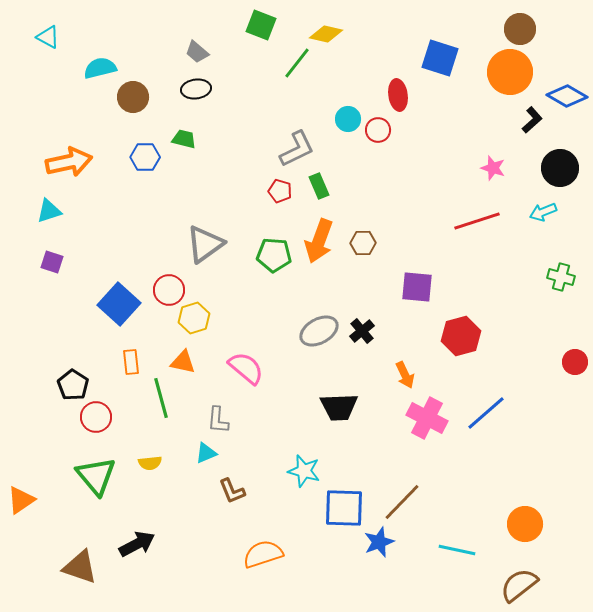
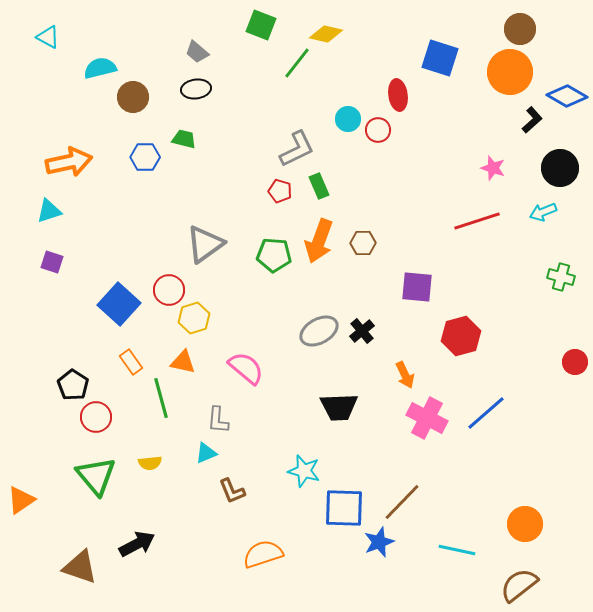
orange rectangle at (131, 362): rotated 30 degrees counterclockwise
